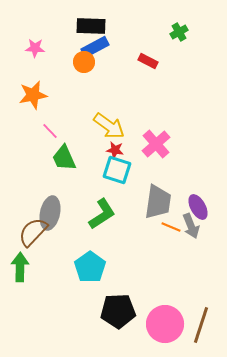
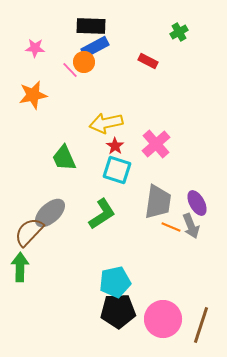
yellow arrow: moved 3 px left, 3 px up; rotated 132 degrees clockwise
pink line: moved 20 px right, 61 px up
red star: moved 4 px up; rotated 24 degrees clockwise
purple ellipse: moved 1 px left, 4 px up
gray ellipse: rotated 36 degrees clockwise
brown semicircle: moved 4 px left
cyan pentagon: moved 25 px right, 15 px down; rotated 24 degrees clockwise
pink circle: moved 2 px left, 5 px up
